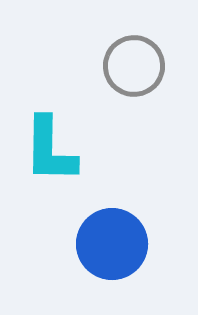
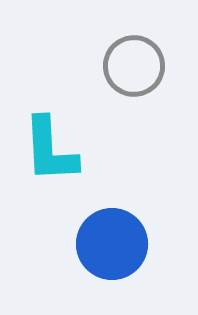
cyan L-shape: rotated 4 degrees counterclockwise
